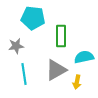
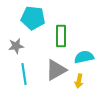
yellow arrow: moved 2 px right, 1 px up
